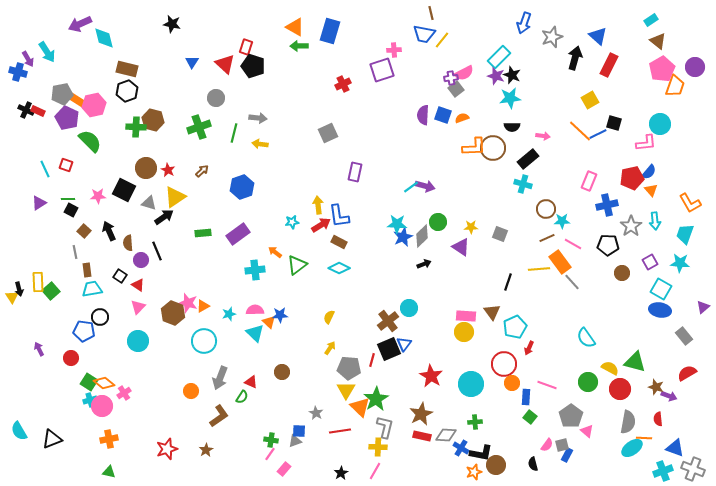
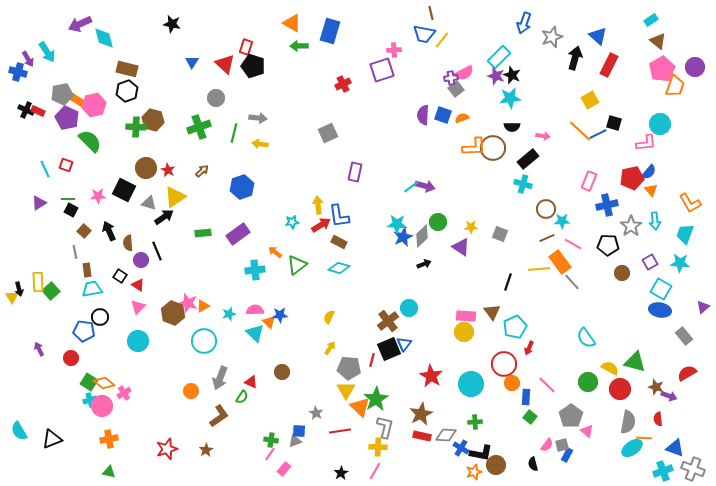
orange triangle at (295, 27): moved 3 px left, 4 px up
cyan diamond at (339, 268): rotated 10 degrees counterclockwise
pink line at (547, 385): rotated 24 degrees clockwise
